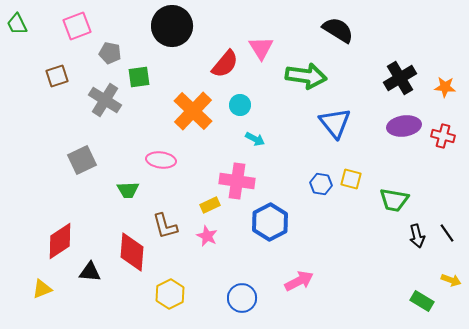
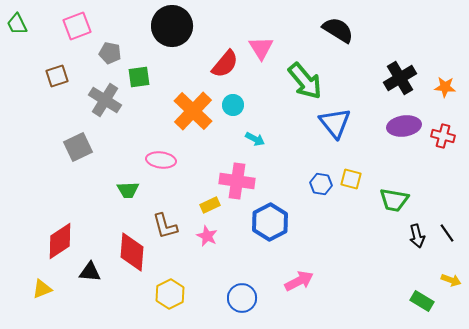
green arrow at (306, 76): moved 1 px left, 5 px down; rotated 42 degrees clockwise
cyan circle at (240, 105): moved 7 px left
gray square at (82, 160): moved 4 px left, 13 px up
